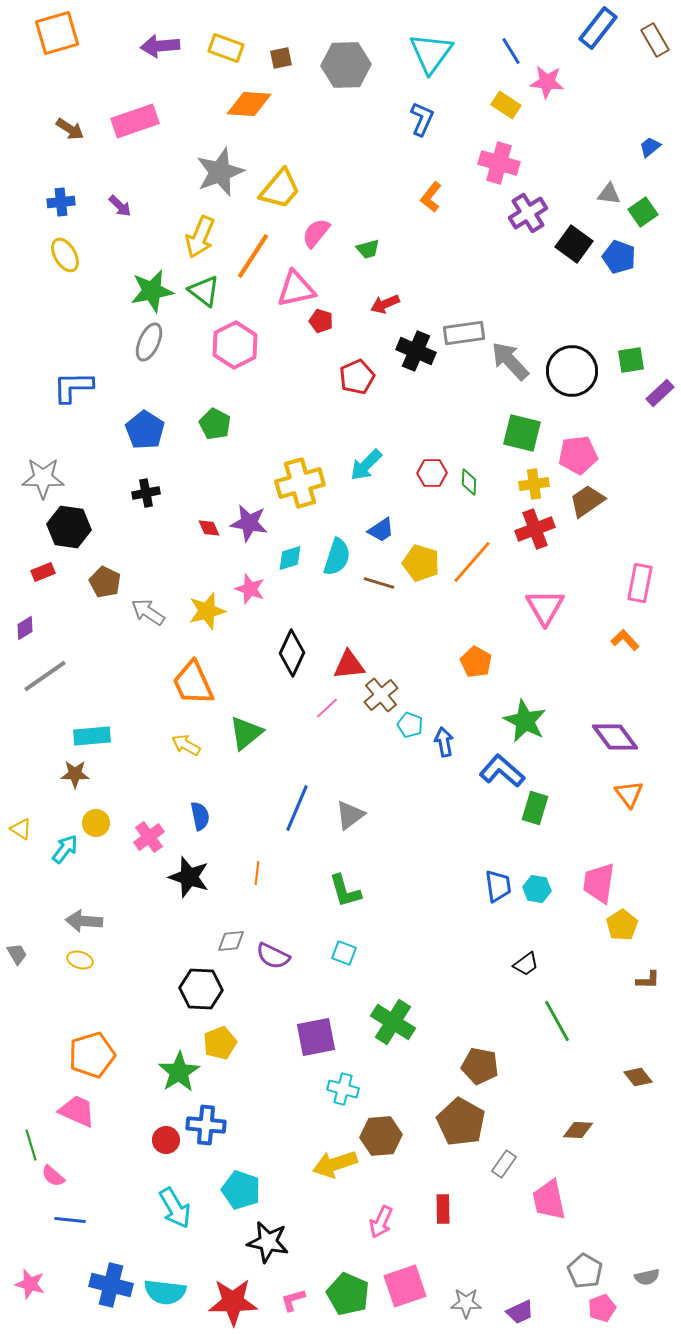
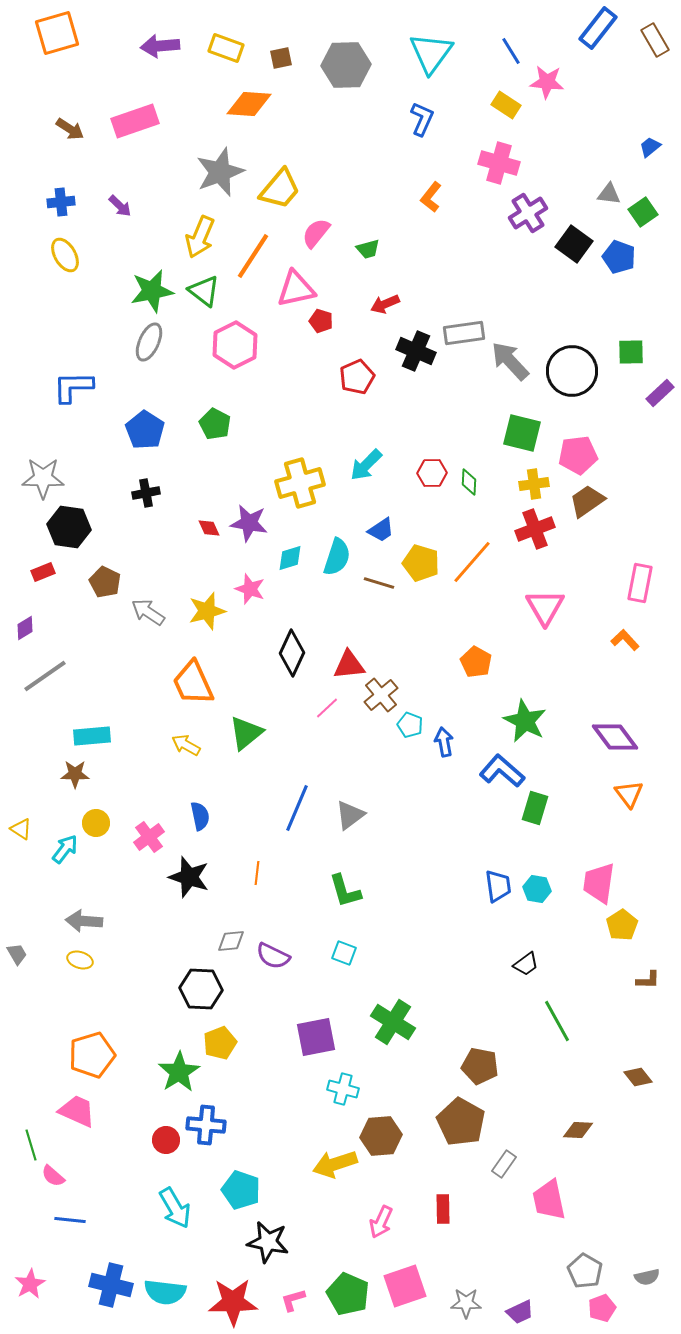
green square at (631, 360): moved 8 px up; rotated 8 degrees clockwise
pink star at (30, 1284): rotated 28 degrees clockwise
